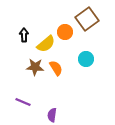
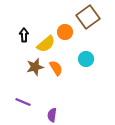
brown square: moved 1 px right, 2 px up
brown star: rotated 18 degrees counterclockwise
